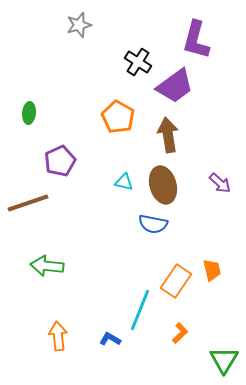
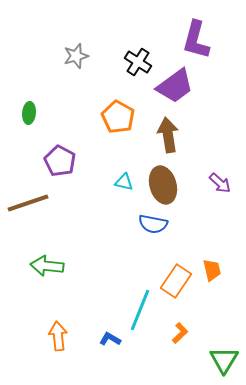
gray star: moved 3 px left, 31 px down
purple pentagon: rotated 20 degrees counterclockwise
